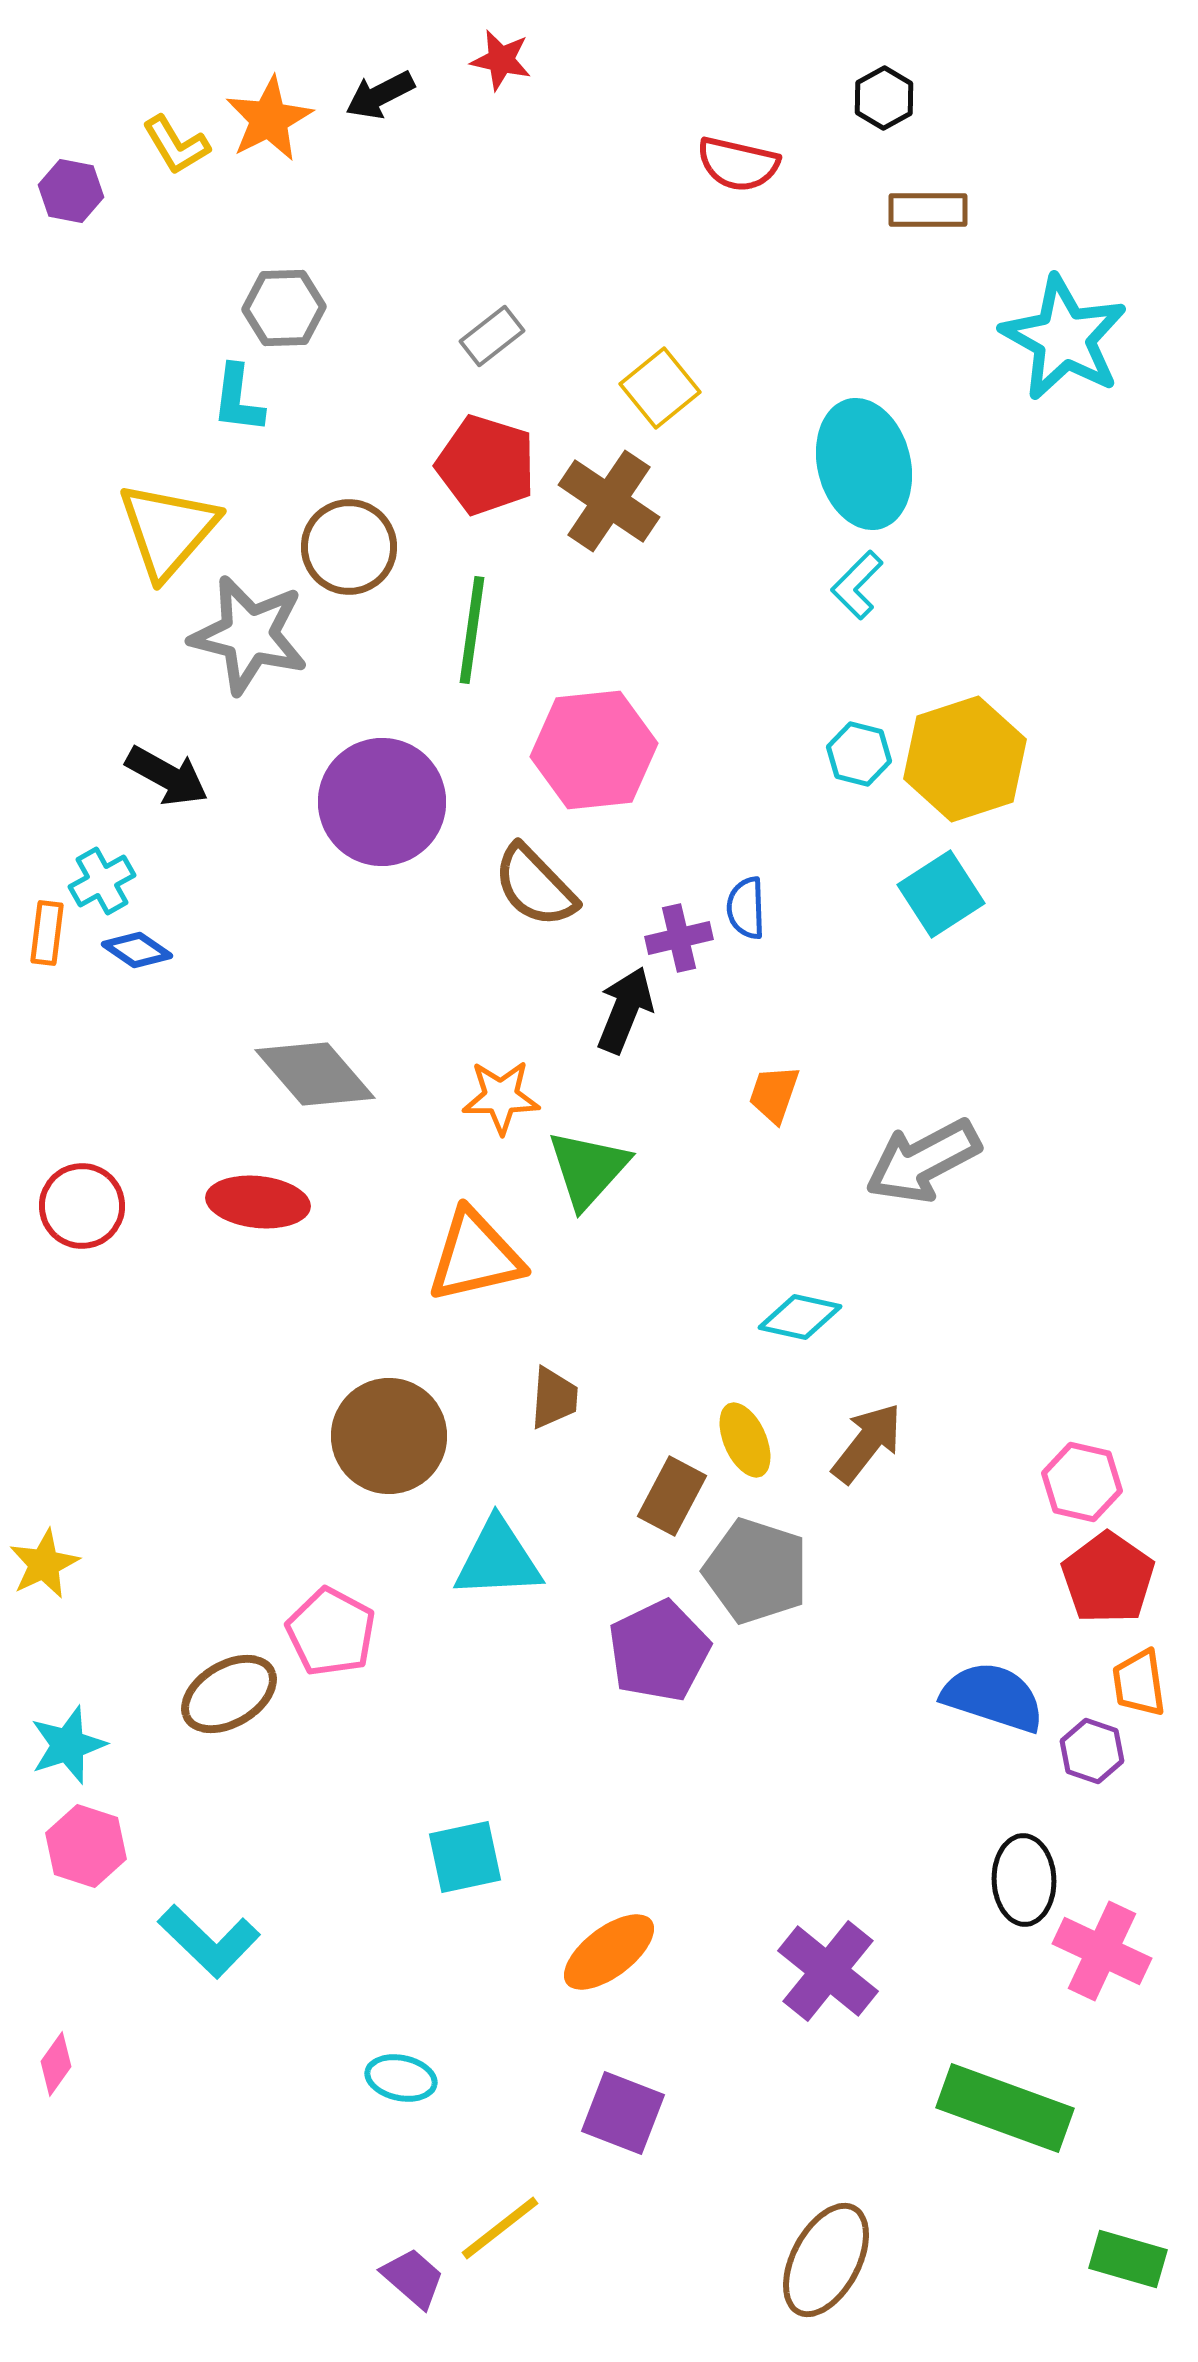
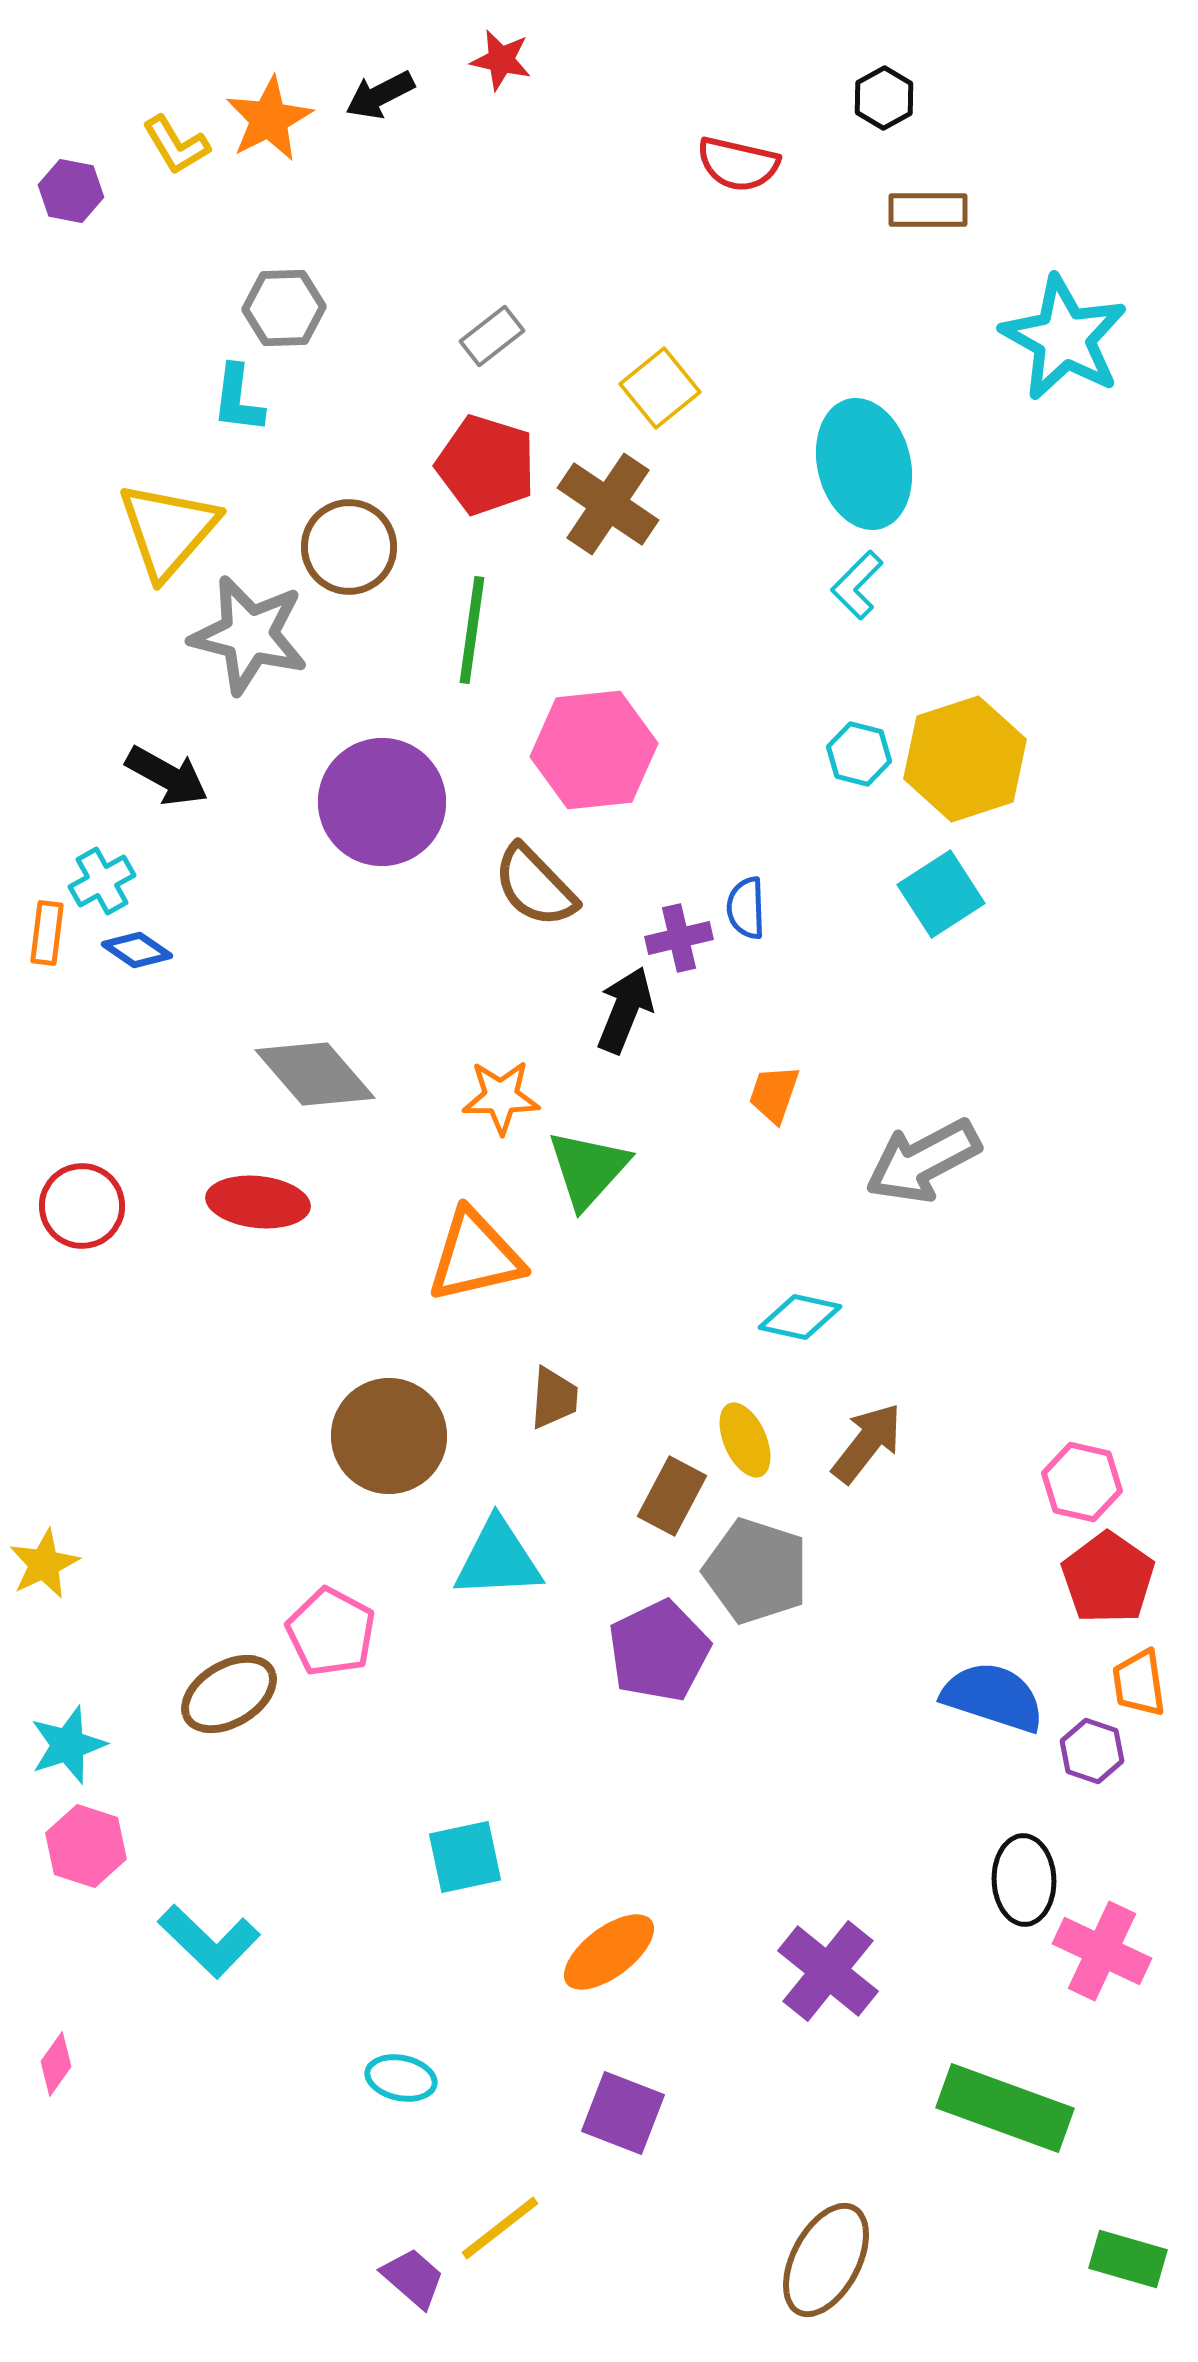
brown cross at (609, 501): moved 1 px left, 3 px down
